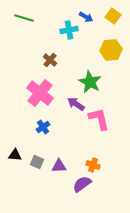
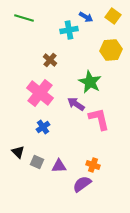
black triangle: moved 3 px right, 3 px up; rotated 40 degrees clockwise
